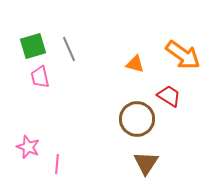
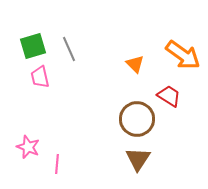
orange triangle: rotated 30 degrees clockwise
brown triangle: moved 8 px left, 4 px up
